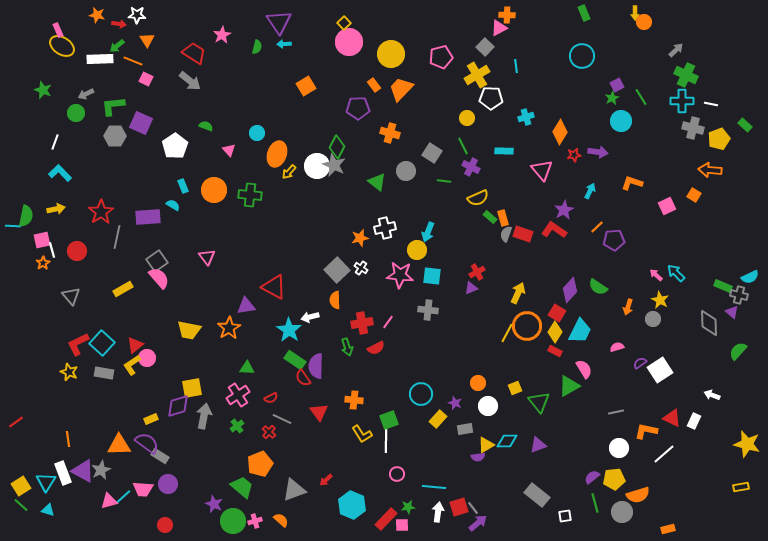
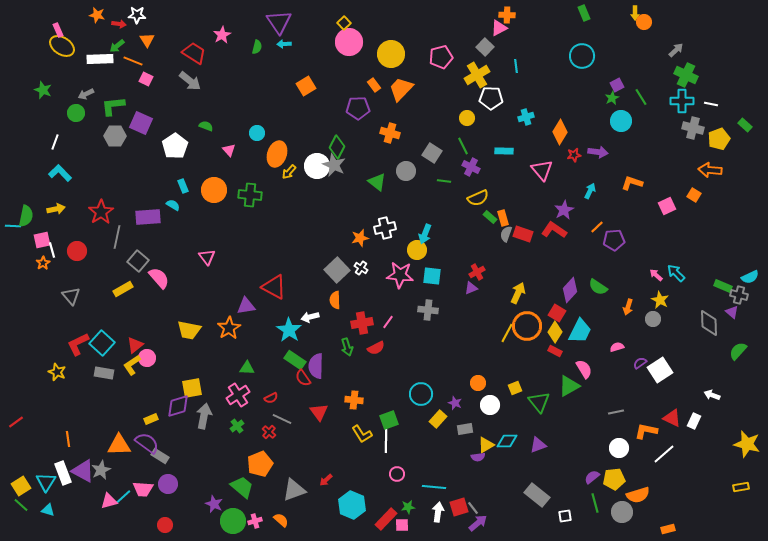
cyan arrow at (428, 232): moved 3 px left, 2 px down
gray square at (157, 261): moved 19 px left; rotated 15 degrees counterclockwise
yellow star at (69, 372): moved 12 px left
white circle at (488, 406): moved 2 px right, 1 px up
